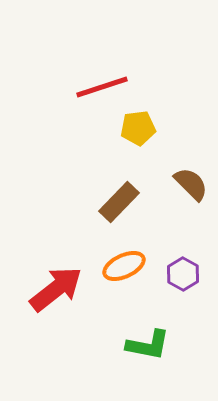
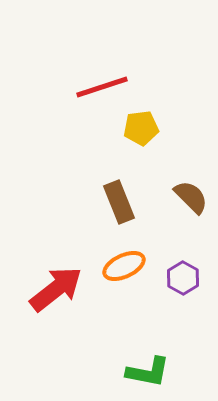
yellow pentagon: moved 3 px right
brown semicircle: moved 13 px down
brown rectangle: rotated 66 degrees counterclockwise
purple hexagon: moved 4 px down
green L-shape: moved 27 px down
